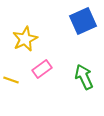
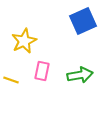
yellow star: moved 1 px left, 2 px down
pink rectangle: moved 2 px down; rotated 42 degrees counterclockwise
green arrow: moved 4 px left, 2 px up; rotated 105 degrees clockwise
